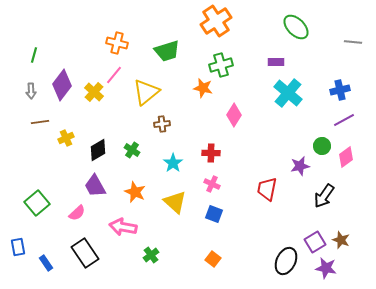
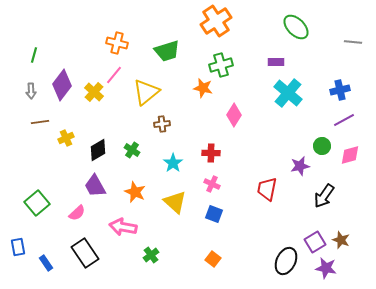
pink diamond at (346, 157): moved 4 px right, 2 px up; rotated 20 degrees clockwise
